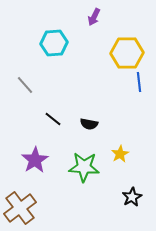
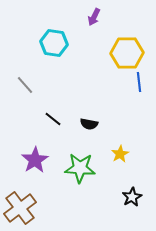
cyan hexagon: rotated 12 degrees clockwise
green star: moved 4 px left, 1 px down
